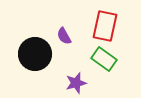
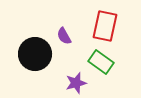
green rectangle: moved 3 px left, 3 px down
